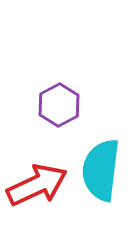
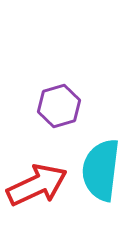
purple hexagon: moved 1 px down; rotated 12 degrees clockwise
